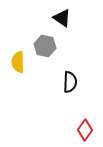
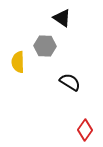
gray hexagon: rotated 10 degrees counterclockwise
black semicircle: rotated 60 degrees counterclockwise
